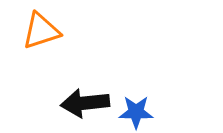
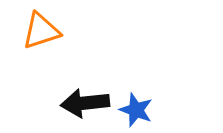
blue star: moved 2 px up; rotated 20 degrees clockwise
